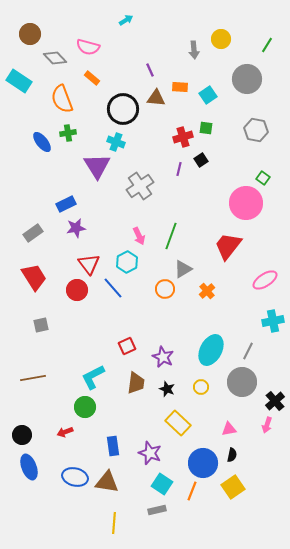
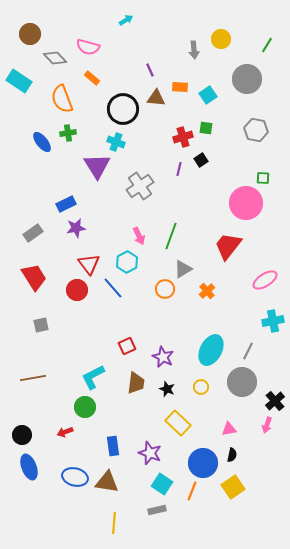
green square at (263, 178): rotated 32 degrees counterclockwise
